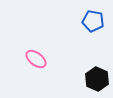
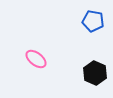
black hexagon: moved 2 px left, 6 px up
